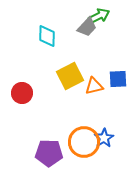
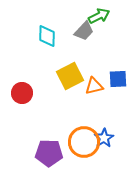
gray trapezoid: moved 3 px left, 4 px down
